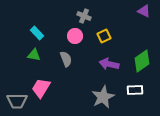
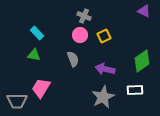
pink circle: moved 5 px right, 1 px up
gray semicircle: moved 7 px right
purple arrow: moved 4 px left, 5 px down
